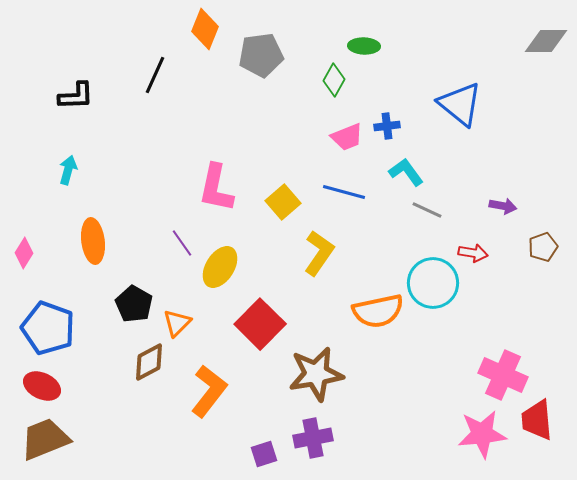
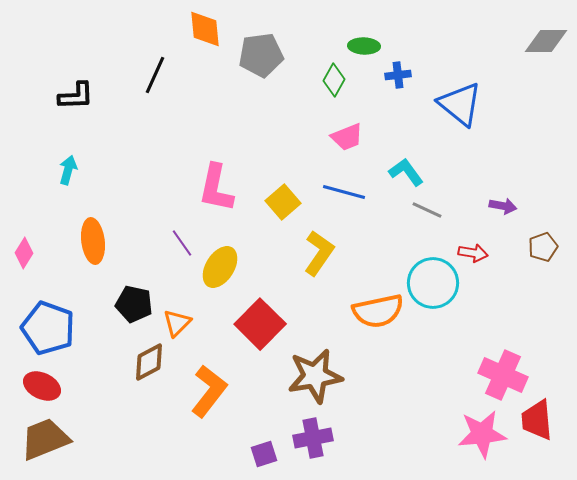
orange diamond: rotated 27 degrees counterclockwise
blue cross: moved 11 px right, 51 px up
black pentagon: rotated 18 degrees counterclockwise
brown star: moved 1 px left, 2 px down
